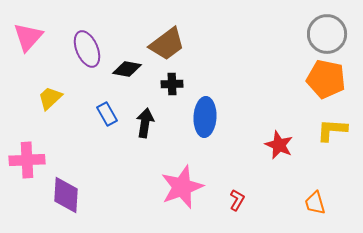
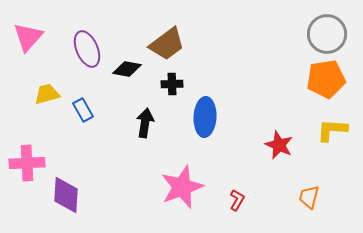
orange pentagon: rotated 21 degrees counterclockwise
yellow trapezoid: moved 3 px left, 4 px up; rotated 28 degrees clockwise
blue rectangle: moved 24 px left, 4 px up
pink cross: moved 3 px down
orange trapezoid: moved 6 px left, 6 px up; rotated 30 degrees clockwise
